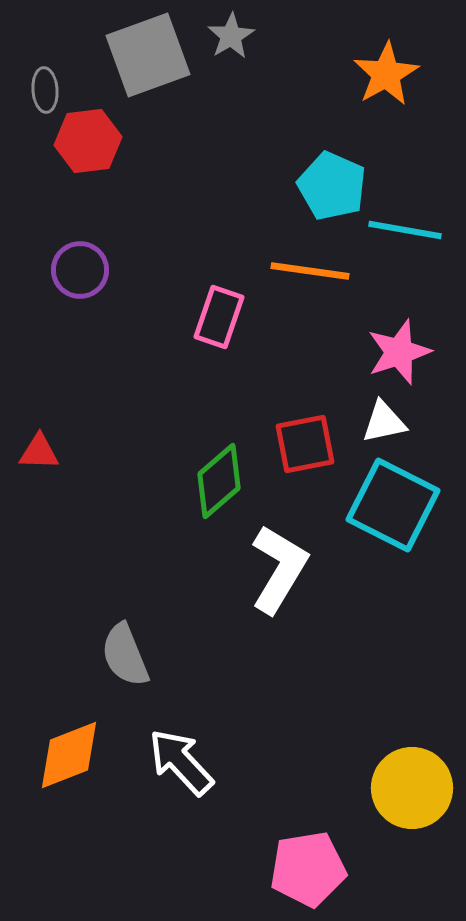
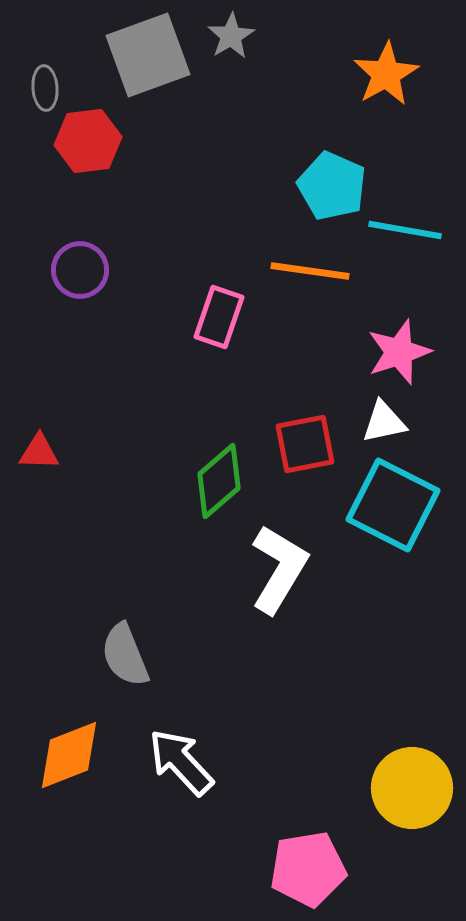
gray ellipse: moved 2 px up
